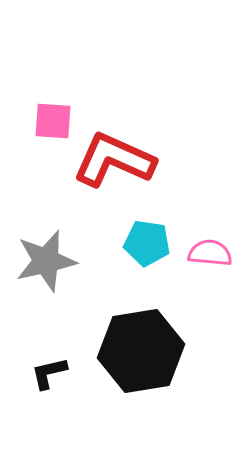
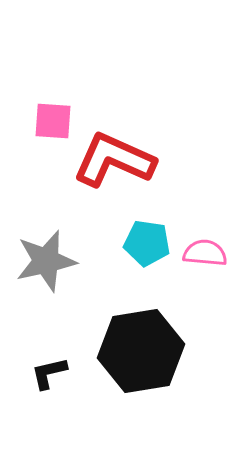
pink semicircle: moved 5 px left
